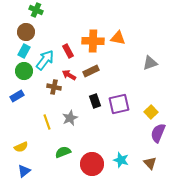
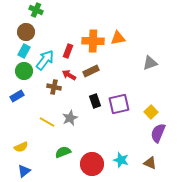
orange triangle: rotated 21 degrees counterclockwise
red rectangle: rotated 48 degrees clockwise
yellow line: rotated 42 degrees counterclockwise
brown triangle: rotated 24 degrees counterclockwise
